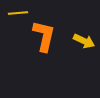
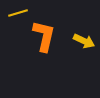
yellow line: rotated 12 degrees counterclockwise
